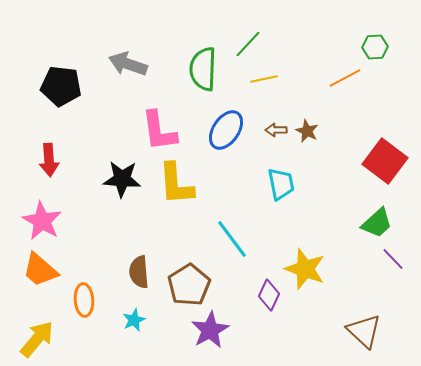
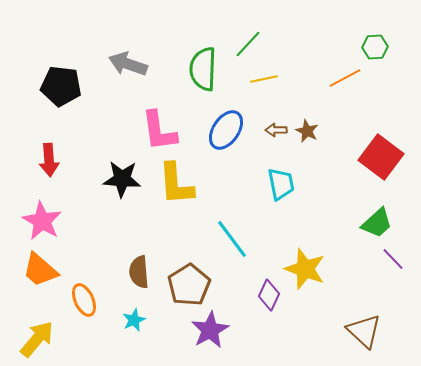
red square: moved 4 px left, 4 px up
orange ellipse: rotated 20 degrees counterclockwise
